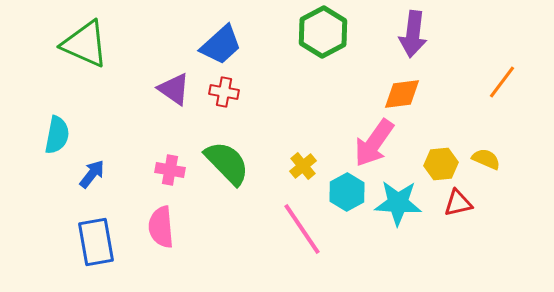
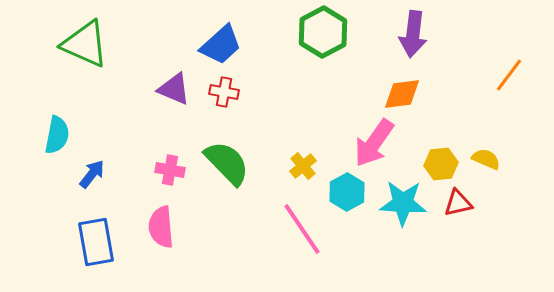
orange line: moved 7 px right, 7 px up
purple triangle: rotated 12 degrees counterclockwise
cyan star: moved 5 px right
